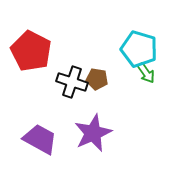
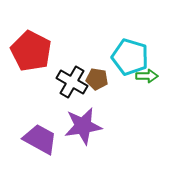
cyan pentagon: moved 9 px left, 8 px down
green arrow: moved 1 px right, 3 px down; rotated 55 degrees counterclockwise
black cross: rotated 12 degrees clockwise
purple star: moved 10 px left, 7 px up; rotated 15 degrees clockwise
